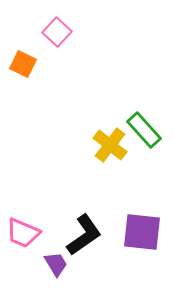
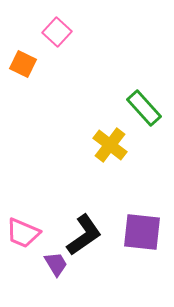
green rectangle: moved 22 px up
